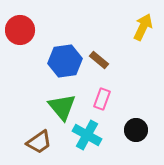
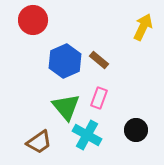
red circle: moved 13 px right, 10 px up
blue hexagon: rotated 16 degrees counterclockwise
pink rectangle: moved 3 px left, 1 px up
green triangle: moved 4 px right
